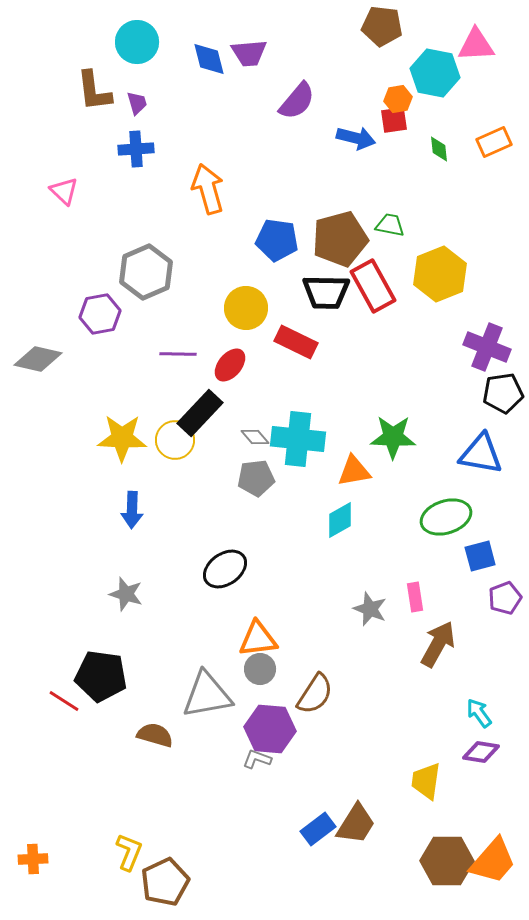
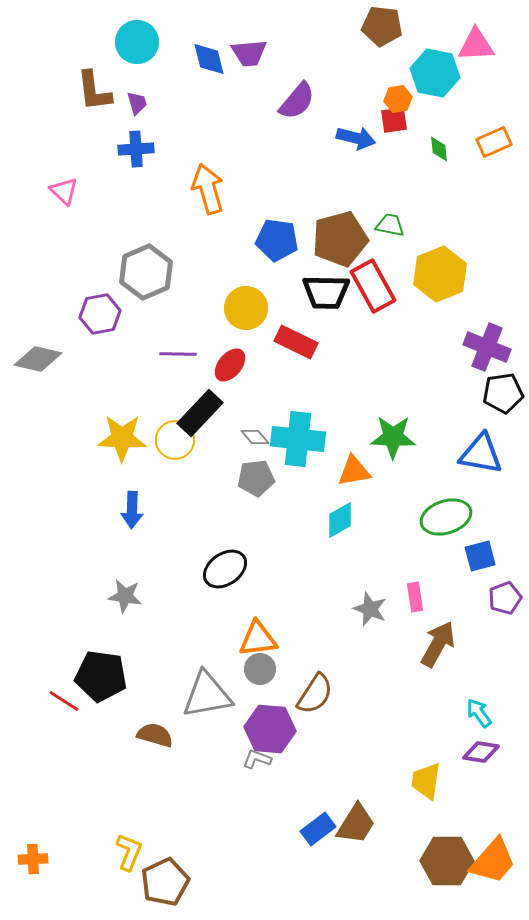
gray star at (126, 594): moved 1 px left, 2 px down; rotated 8 degrees counterclockwise
